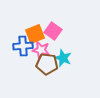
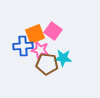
pink star: moved 1 px left
cyan star: rotated 18 degrees counterclockwise
